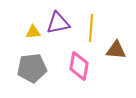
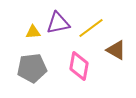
yellow line: rotated 48 degrees clockwise
brown triangle: rotated 25 degrees clockwise
